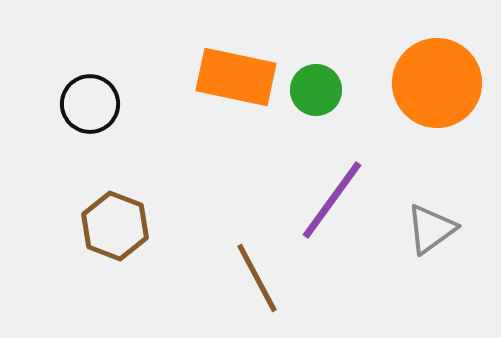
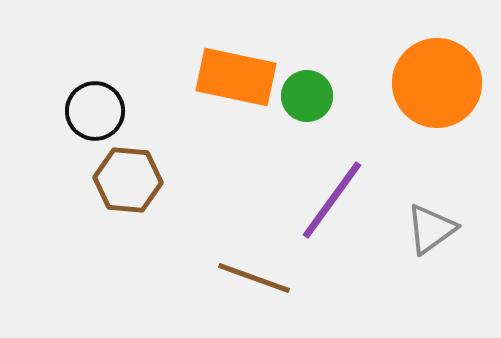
green circle: moved 9 px left, 6 px down
black circle: moved 5 px right, 7 px down
brown hexagon: moved 13 px right, 46 px up; rotated 16 degrees counterclockwise
brown line: moved 3 px left; rotated 42 degrees counterclockwise
